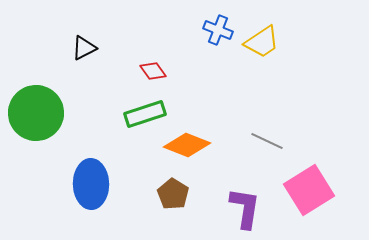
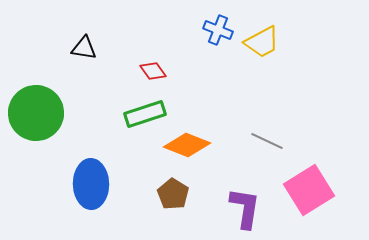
yellow trapezoid: rotated 6 degrees clockwise
black triangle: rotated 36 degrees clockwise
